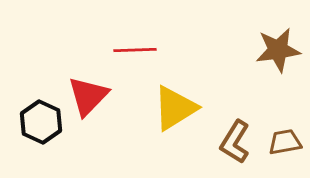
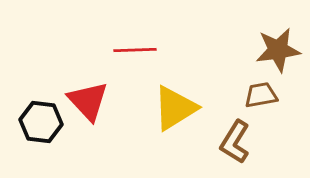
red triangle: moved 5 px down; rotated 27 degrees counterclockwise
black hexagon: rotated 18 degrees counterclockwise
brown trapezoid: moved 24 px left, 47 px up
